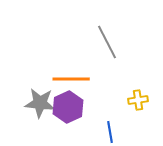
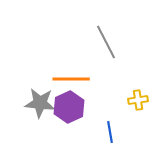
gray line: moved 1 px left
purple hexagon: moved 1 px right
